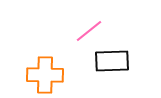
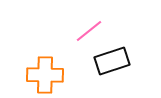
black rectangle: rotated 16 degrees counterclockwise
